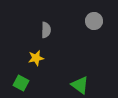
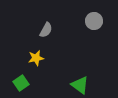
gray semicircle: rotated 28 degrees clockwise
green square: rotated 28 degrees clockwise
